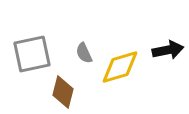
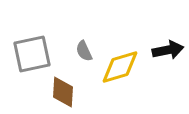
gray semicircle: moved 2 px up
brown diamond: rotated 12 degrees counterclockwise
